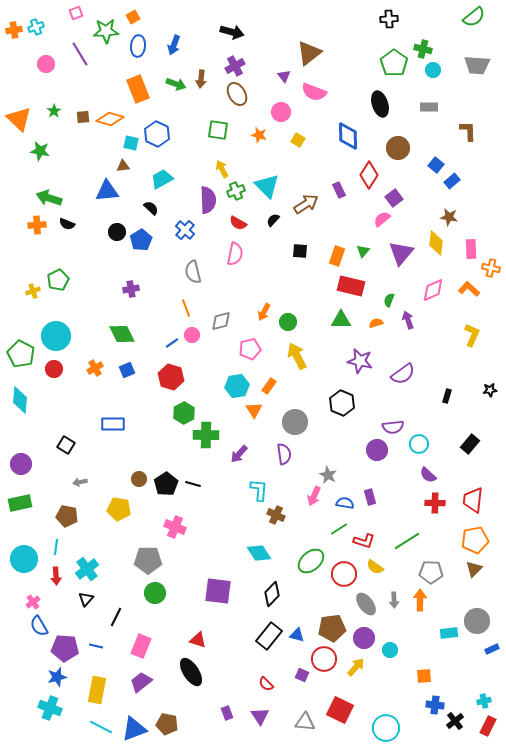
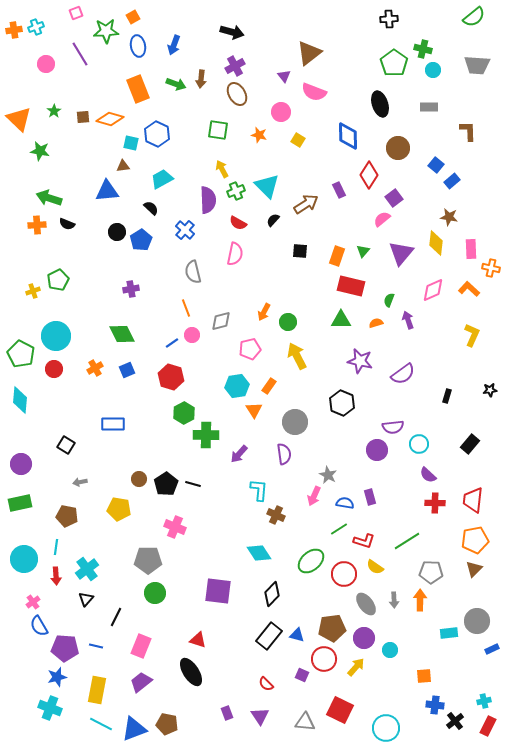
blue ellipse at (138, 46): rotated 15 degrees counterclockwise
cyan line at (101, 727): moved 3 px up
